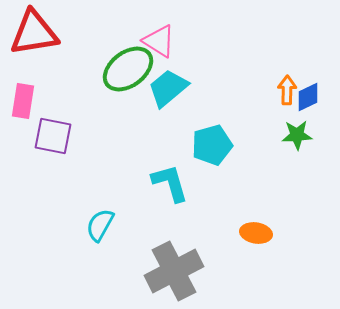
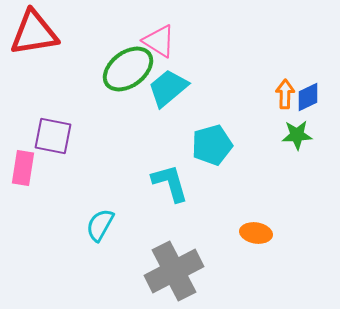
orange arrow: moved 2 px left, 4 px down
pink rectangle: moved 67 px down
